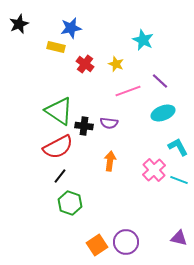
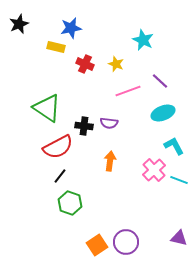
red cross: rotated 12 degrees counterclockwise
green triangle: moved 12 px left, 3 px up
cyan L-shape: moved 4 px left, 1 px up
